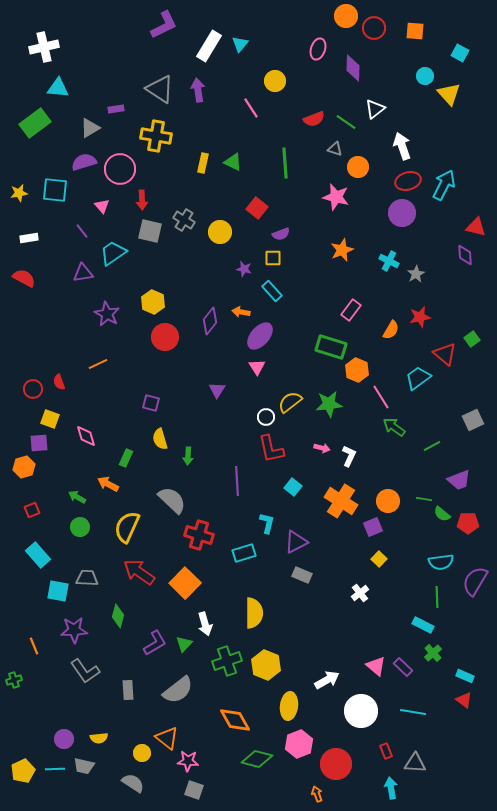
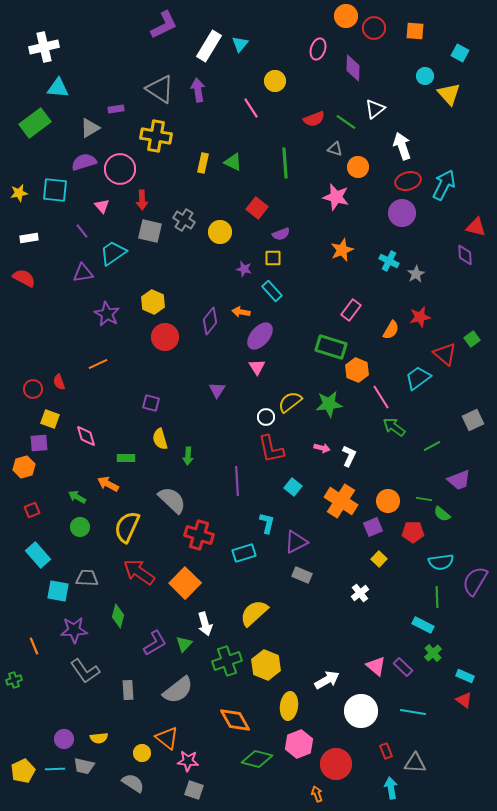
green rectangle at (126, 458): rotated 66 degrees clockwise
red pentagon at (468, 523): moved 55 px left, 9 px down
yellow semicircle at (254, 613): rotated 132 degrees counterclockwise
